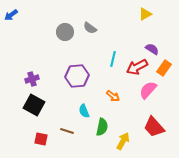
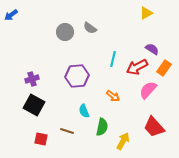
yellow triangle: moved 1 px right, 1 px up
